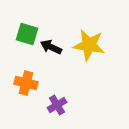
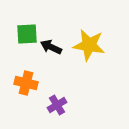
green square: rotated 20 degrees counterclockwise
